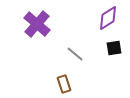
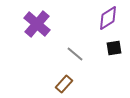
brown rectangle: rotated 60 degrees clockwise
